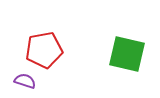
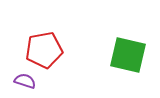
green square: moved 1 px right, 1 px down
